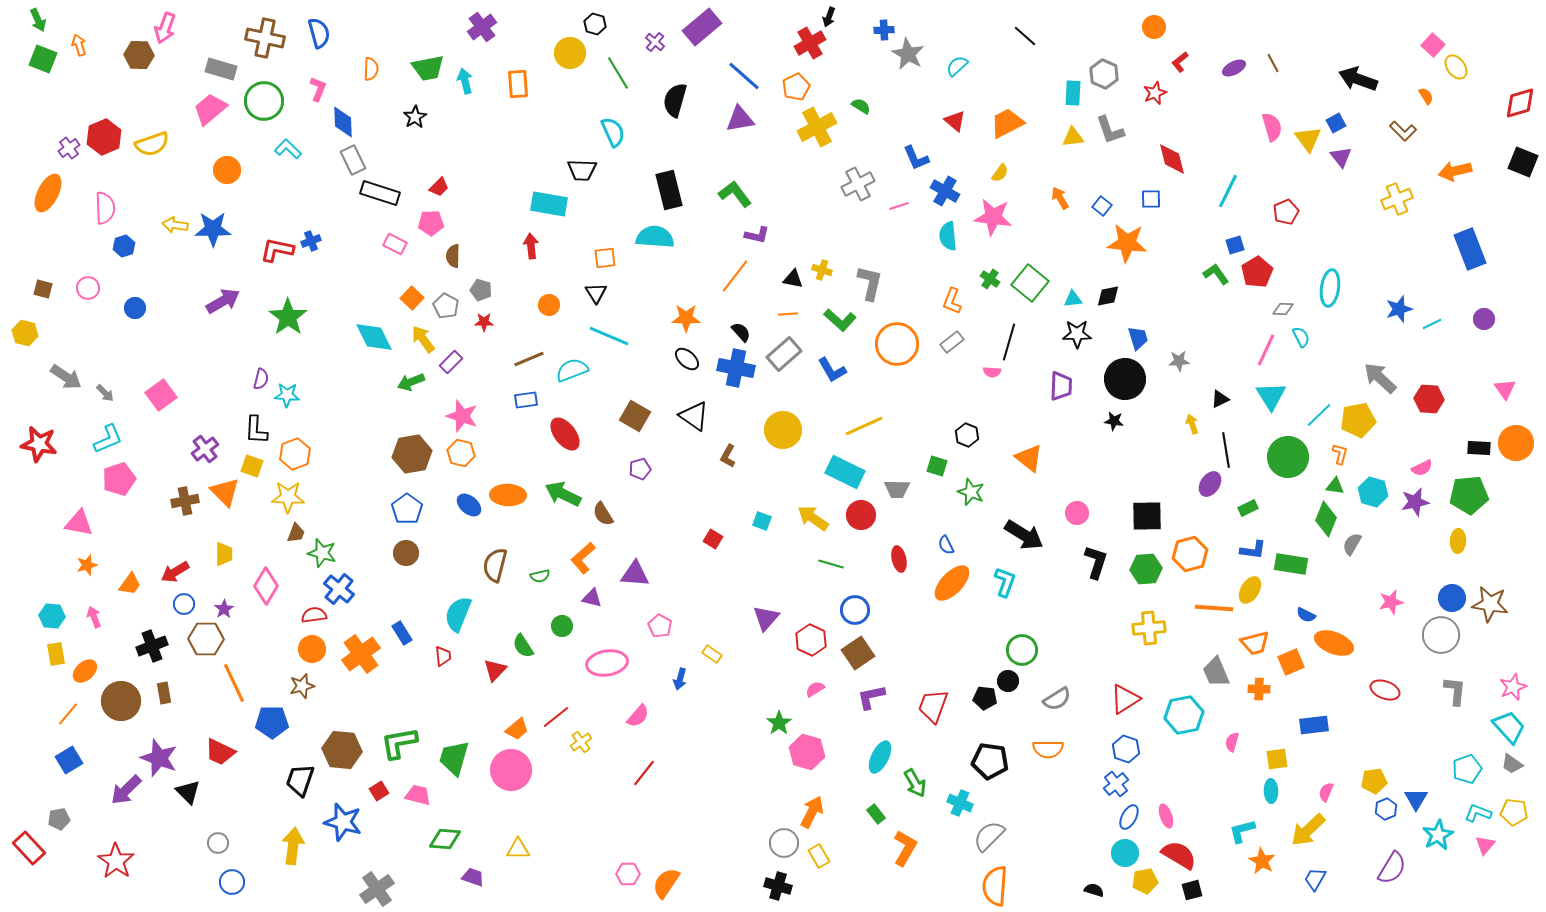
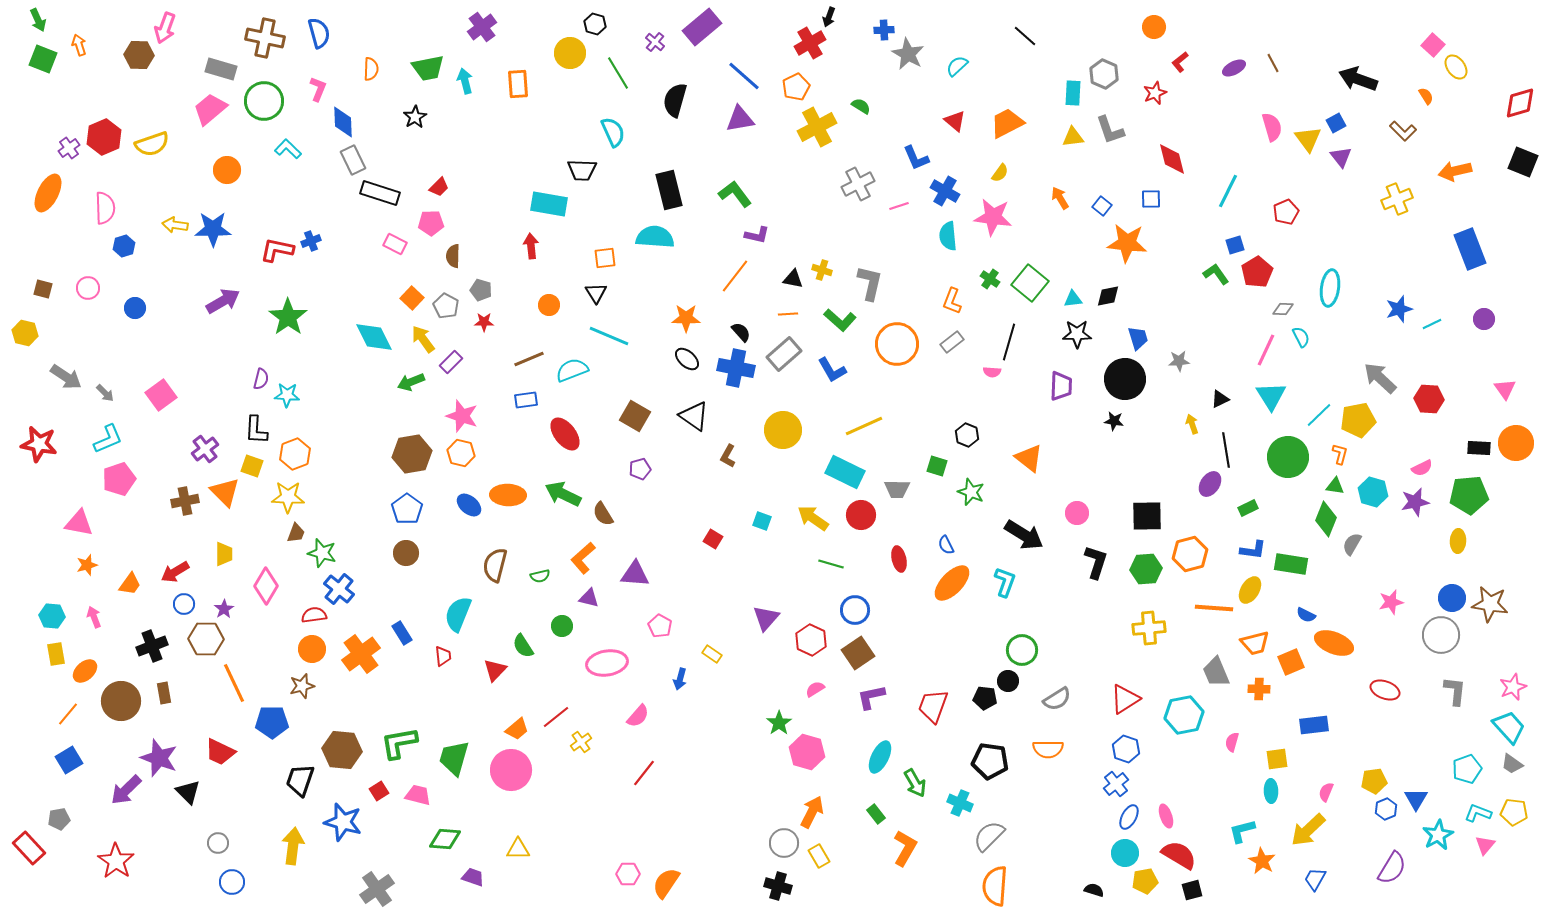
purple triangle at (592, 598): moved 3 px left
